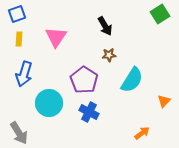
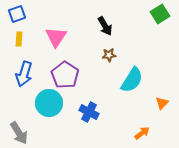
purple pentagon: moved 19 px left, 5 px up
orange triangle: moved 2 px left, 2 px down
